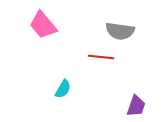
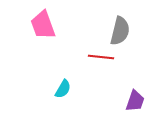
pink trapezoid: rotated 20 degrees clockwise
gray semicircle: rotated 84 degrees counterclockwise
purple trapezoid: moved 1 px left, 5 px up
